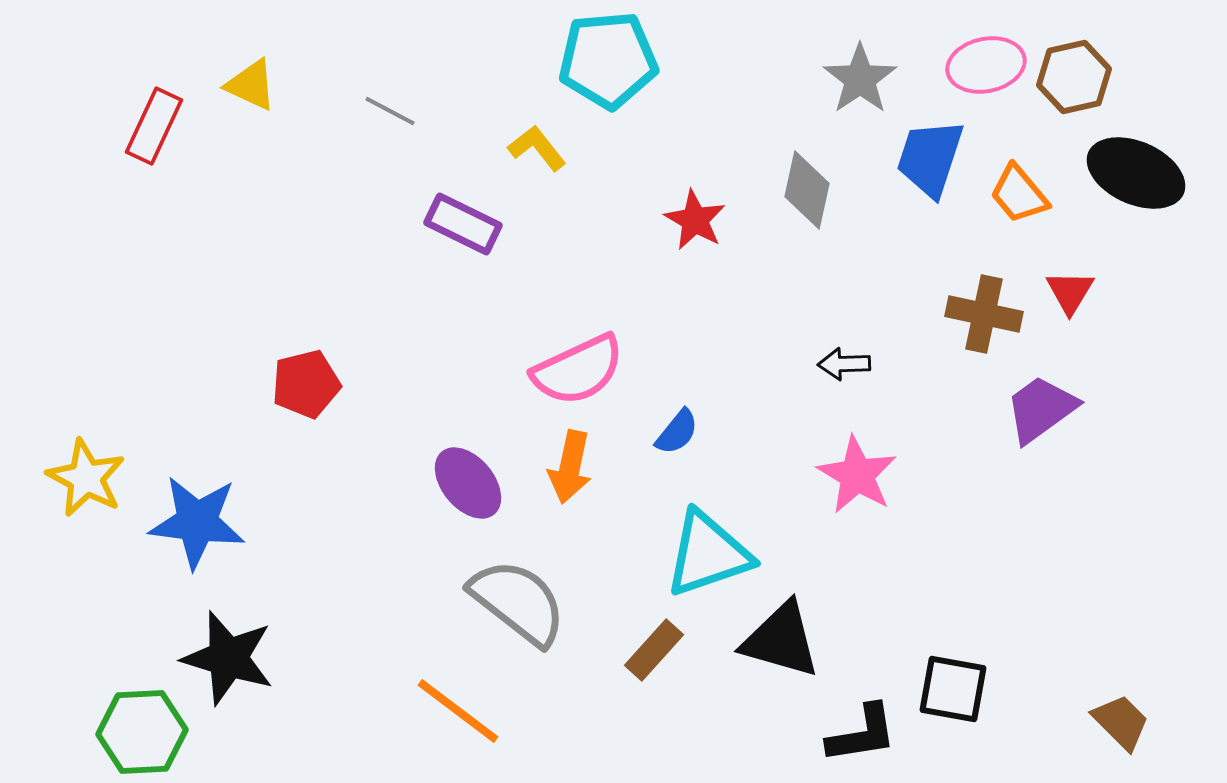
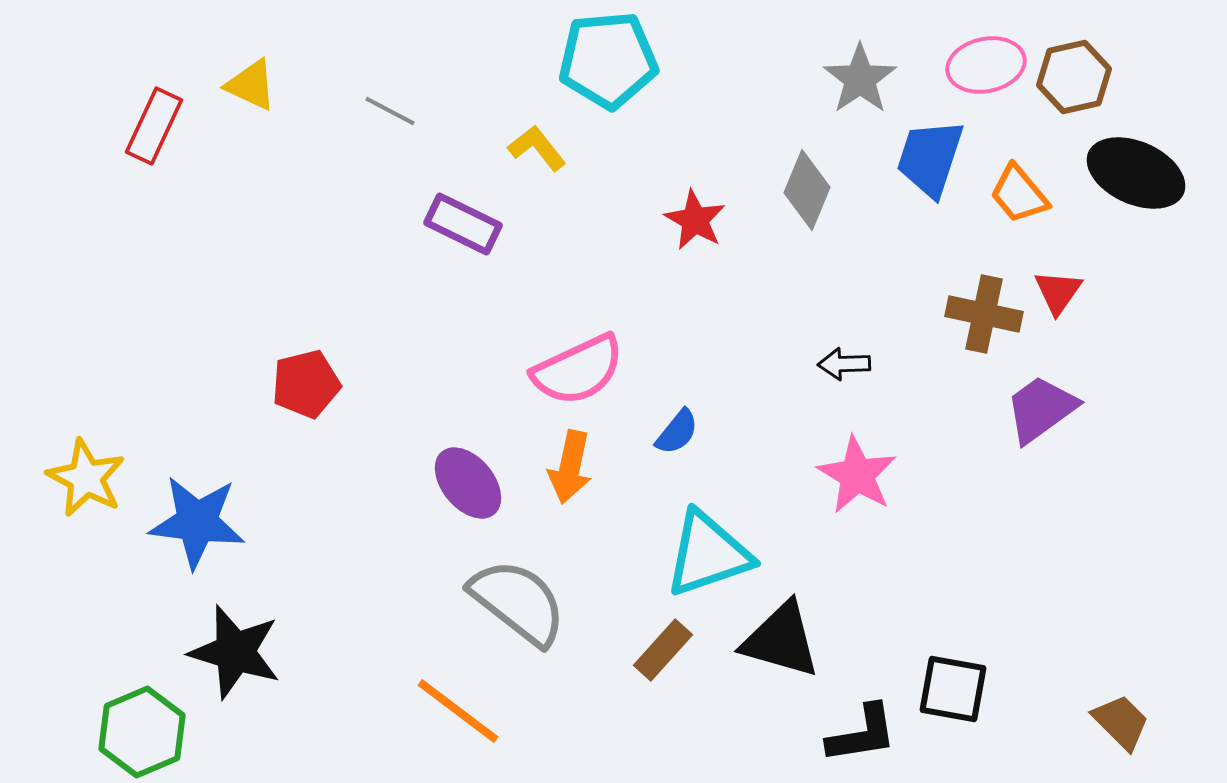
gray diamond: rotated 10 degrees clockwise
red triangle: moved 12 px left; rotated 4 degrees clockwise
brown rectangle: moved 9 px right
black star: moved 7 px right, 6 px up
green hexagon: rotated 20 degrees counterclockwise
